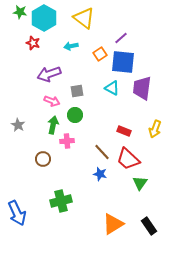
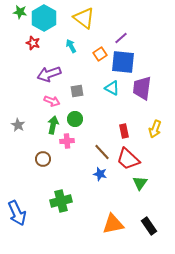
cyan arrow: rotated 72 degrees clockwise
green circle: moved 4 px down
red rectangle: rotated 56 degrees clockwise
orange triangle: rotated 20 degrees clockwise
